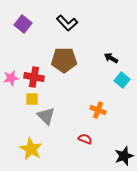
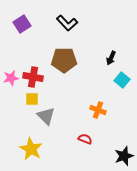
purple square: moved 1 px left; rotated 18 degrees clockwise
black arrow: rotated 96 degrees counterclockwise
red cross: moved 1 px left
